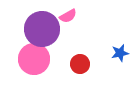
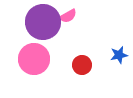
purple circle: moved 1 px right, 7 px up
blue star: moved 1 px left, 2 px down
red circle: moved 2 px right, 1 px down
